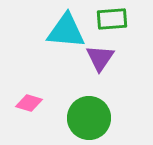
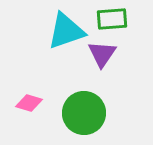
cyan triangle: rotated 24 degrees counterclockwise
purple triangle: moved 2 px right, 4 px up
green circle: moved 5 px left, 5 px up
